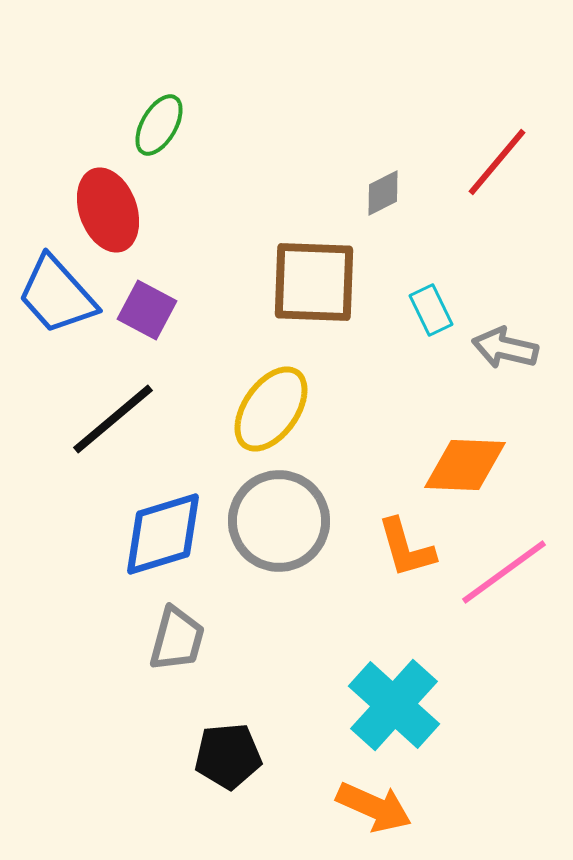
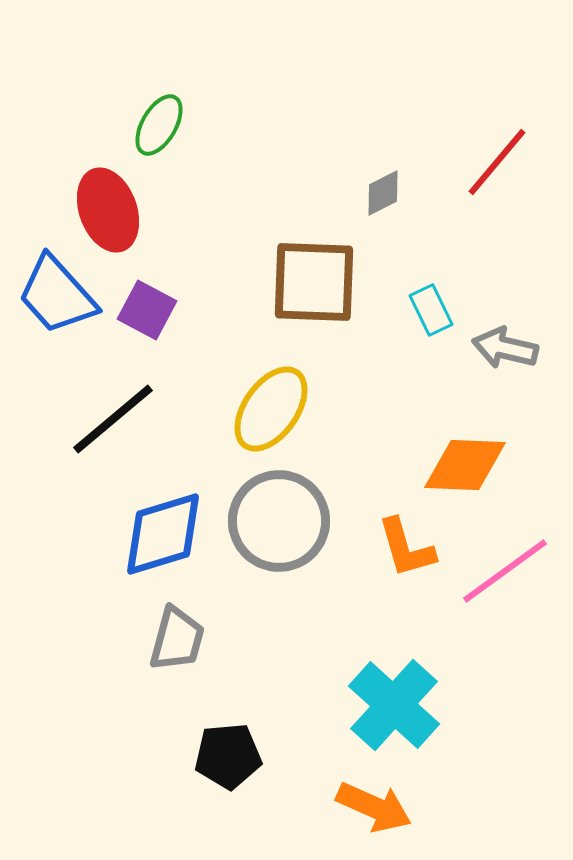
pink line: moved 1 px right, 1 px up
